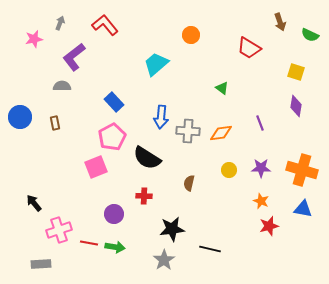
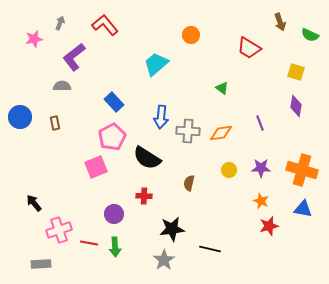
green arrow: rotated 78 degrees clockwise
